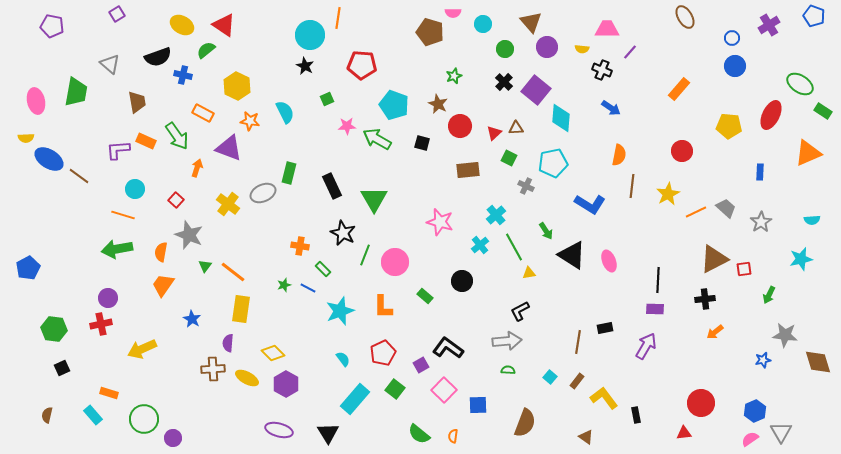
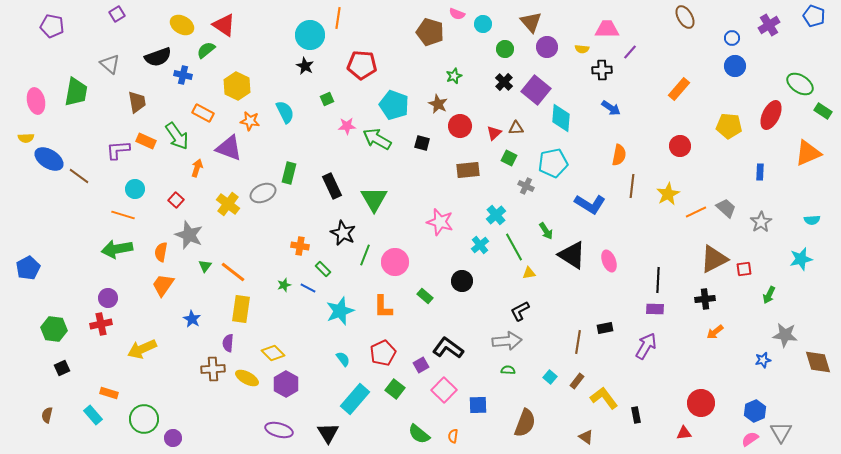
pink semicircle at (453, 13): moved 4 px right, 1 px down; rotated 21 degrees clockwise
black cross at (602, 70): rotated 24 degrees counterclockwise
red circle at (682, 151): moved 2 px left, 5 px up
